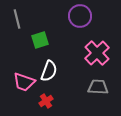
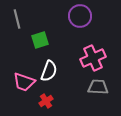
pink cross: moved 4 px left, 5 px down; rotated 20 degrees clockwise
